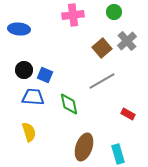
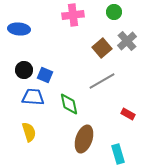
brown ellipse: moved 8 px up
